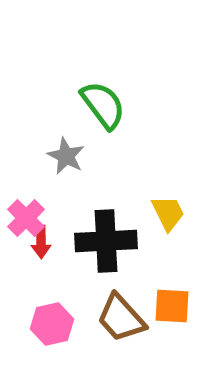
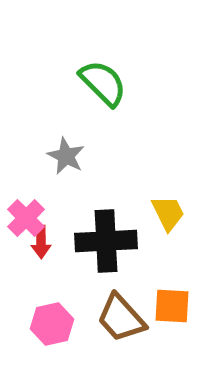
green semicircle: moved 22 px up; rotated 8 degrees counterclockwise
